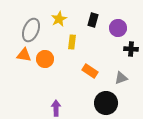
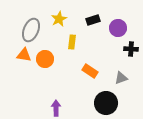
black rectangle: rotated 56 degrees clockwise
